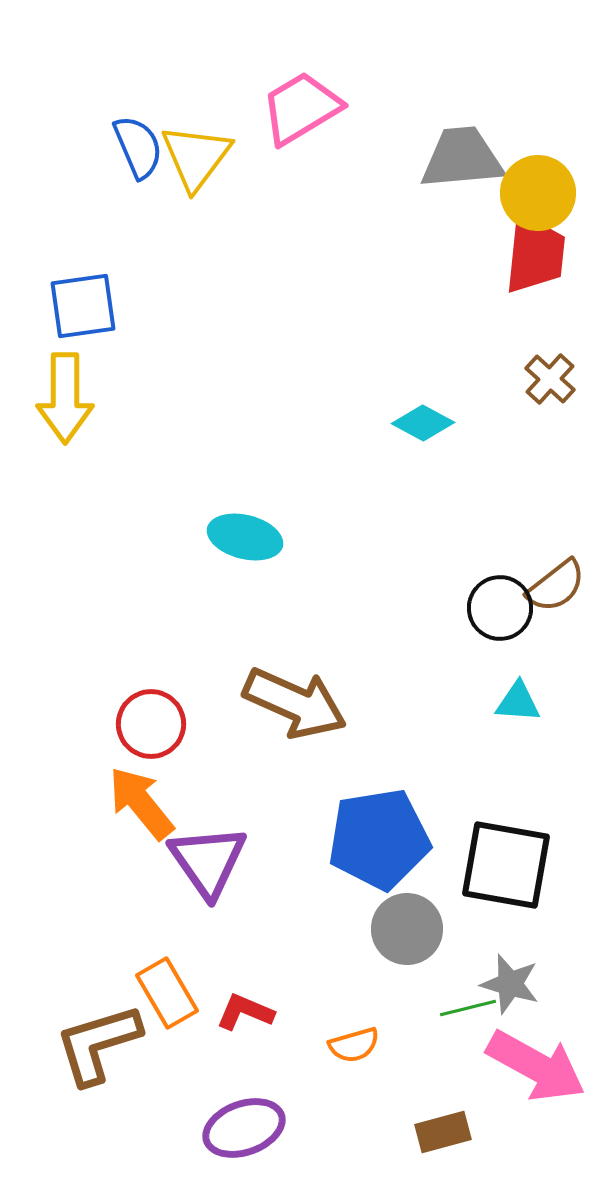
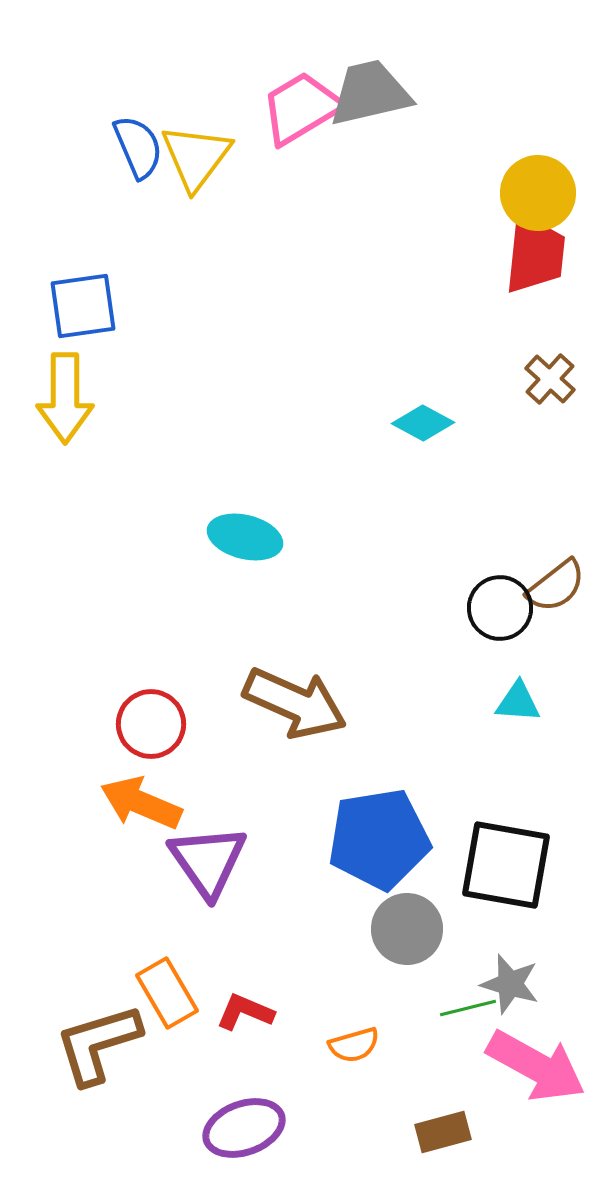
gray trapezoid: moved 92 px left, 65 px up; rotated 8 degrees counterclockwise
orange arrow: rotated 28 degrees counterclockwise
